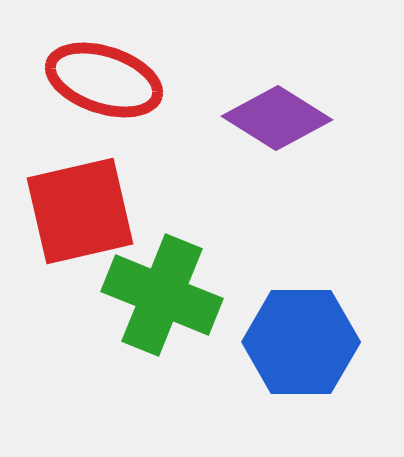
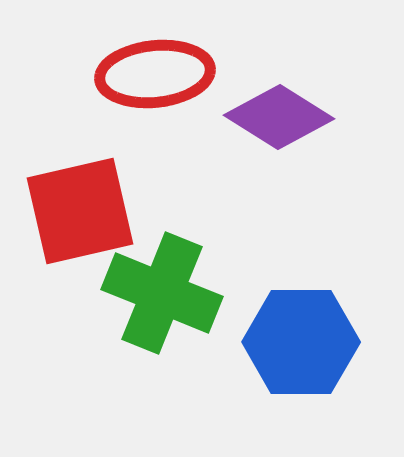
red ellipse: moved 51 px right, 6 px up; rotated 24 degrees counterclockwise
purple diamond: moved 2 px right, 1 px up
green cross: moved 2 px up
